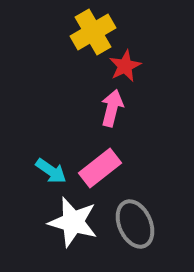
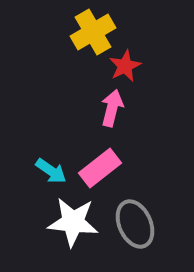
white star: rotated 9 degrees counterclockwise
